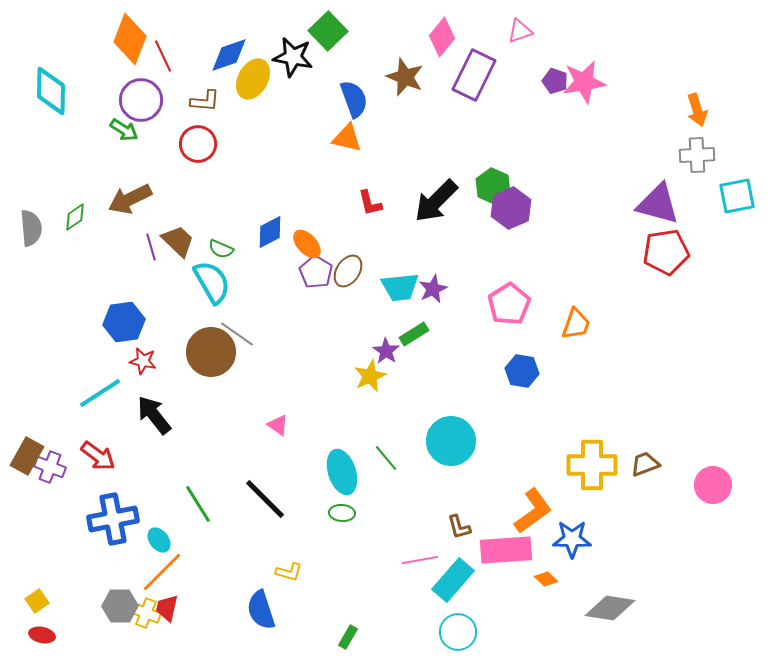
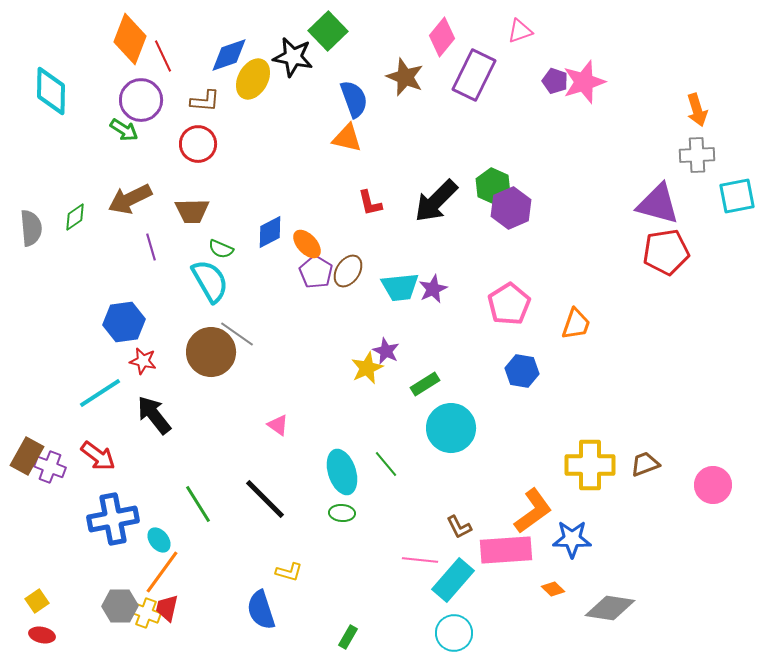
pink star at (584, 82): rotated 9 degrees counterclockwise
brown trapezoid at (178, 241): moved 14 px right, 30 px up; rotated 135 degrees clockwise
cyan semicircle at (212, 282): moved 2 px left, 1 px up
green rectangle at (414, 334): moved 11 px right, 50 px down
purple star at (386, 351): rotated 8 degrees counterclockwise
yellow star at (370, 376): moved 3 px left, 8 px up
cyan circle at (451, 441): moved 13 px up
green line at (386, 458): moved 6 px down
yellow cross at (592, 465): moved 2 px left
brown L-shape at (459, 527): rotated 12 degrees counterclockwise
pink line at (420, 560): rotated 16 degrees clockwise
orange line at (162, 572): rotated 9 degrees counterclockwise
orange diamond at (546, 579): moved 7 px right, 10 px down
cyan circle at (458, 632): moved 4 px left, 1 px down
